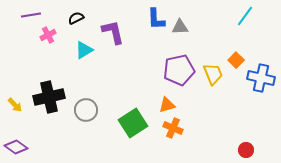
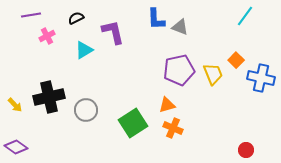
gray triangle: rotated 24 degrees clockwise
pink cross: moved 1 px left, 1 px down
